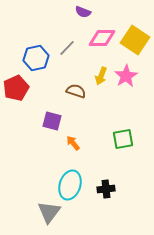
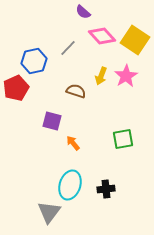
purple semicircle: rotated 21 degrees clockwise
pink diamond: moved 2 px up; rotated 48 degrees clockwise
gray line: moved 1 px right
blue hexagon: moved 2 px left, 3 px down
